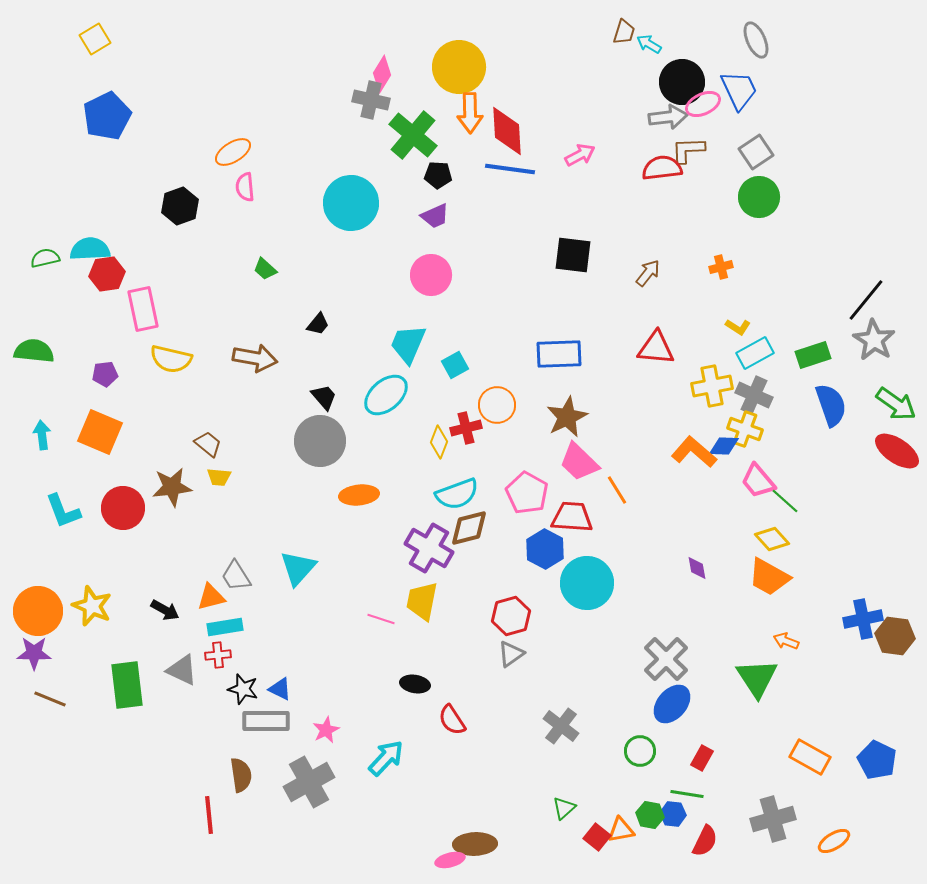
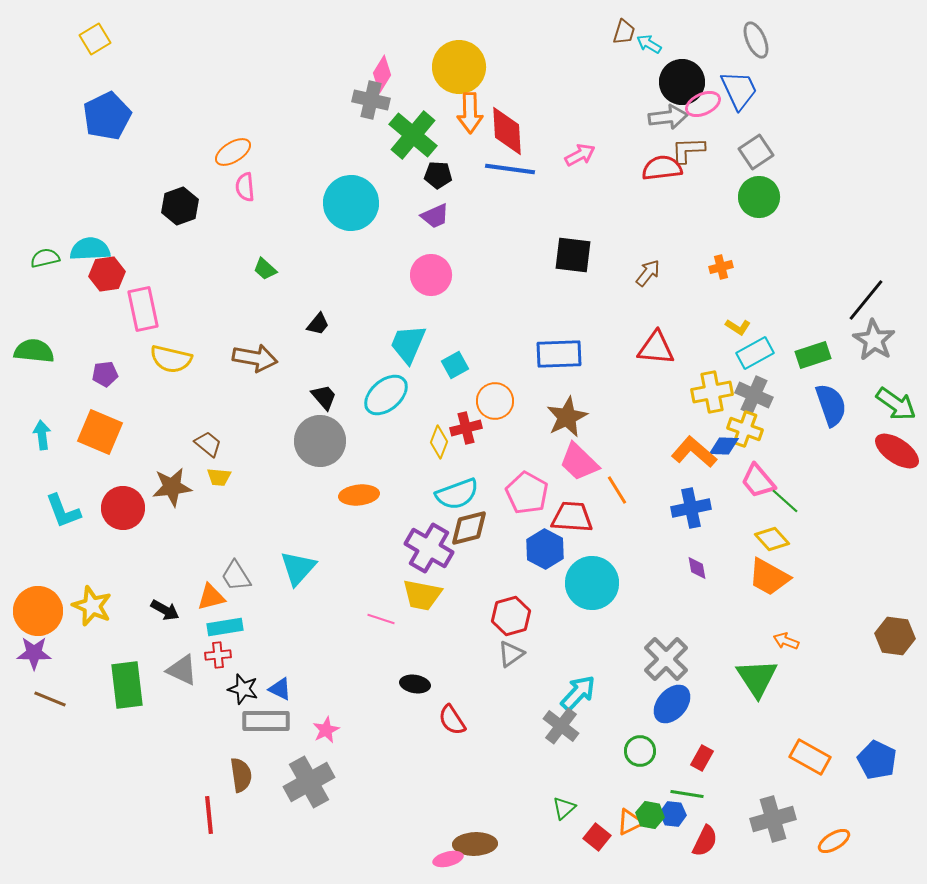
yellow cross at (712, 386): moved 6 px down
orange circle at (497, 405): moved 2 px left, 4 px up
cyan circle at (587, 583): moved 5 px right
yellow trapezoid at (422, 601): moved 6 px up; rotated 90 degrees counterclockwise
blue cross at (863, 619): moved 172 px left, 111 px up
cyan arrow at (386, 758): moved 192 px right, 65 px up
orange triangle at (621, 830): moved 9 px right, 8 px up; rotated 16 degrees counterclockwise
pink ellipse at (450, 860): moved 2 px left, 1 px up
